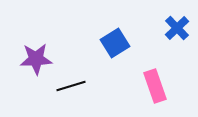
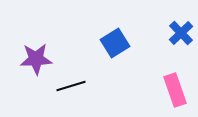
blue cross: moved 4 px right, 5 px down
pink rectangle: moved 20 px right, 4 px down
